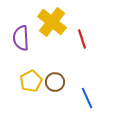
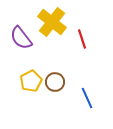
purple semicircle: rotated 35 degrees counterclockwise
